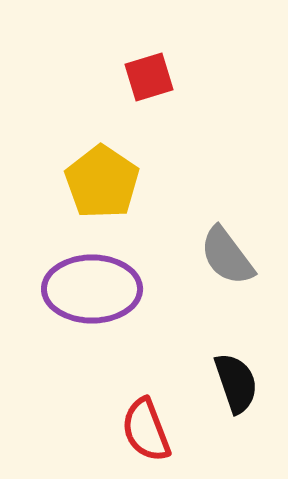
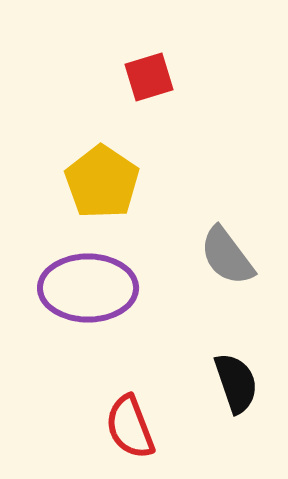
purple ellipse: moved 4 px left, 1 px up
red semicircle: moved 16 px left, 3 px up
